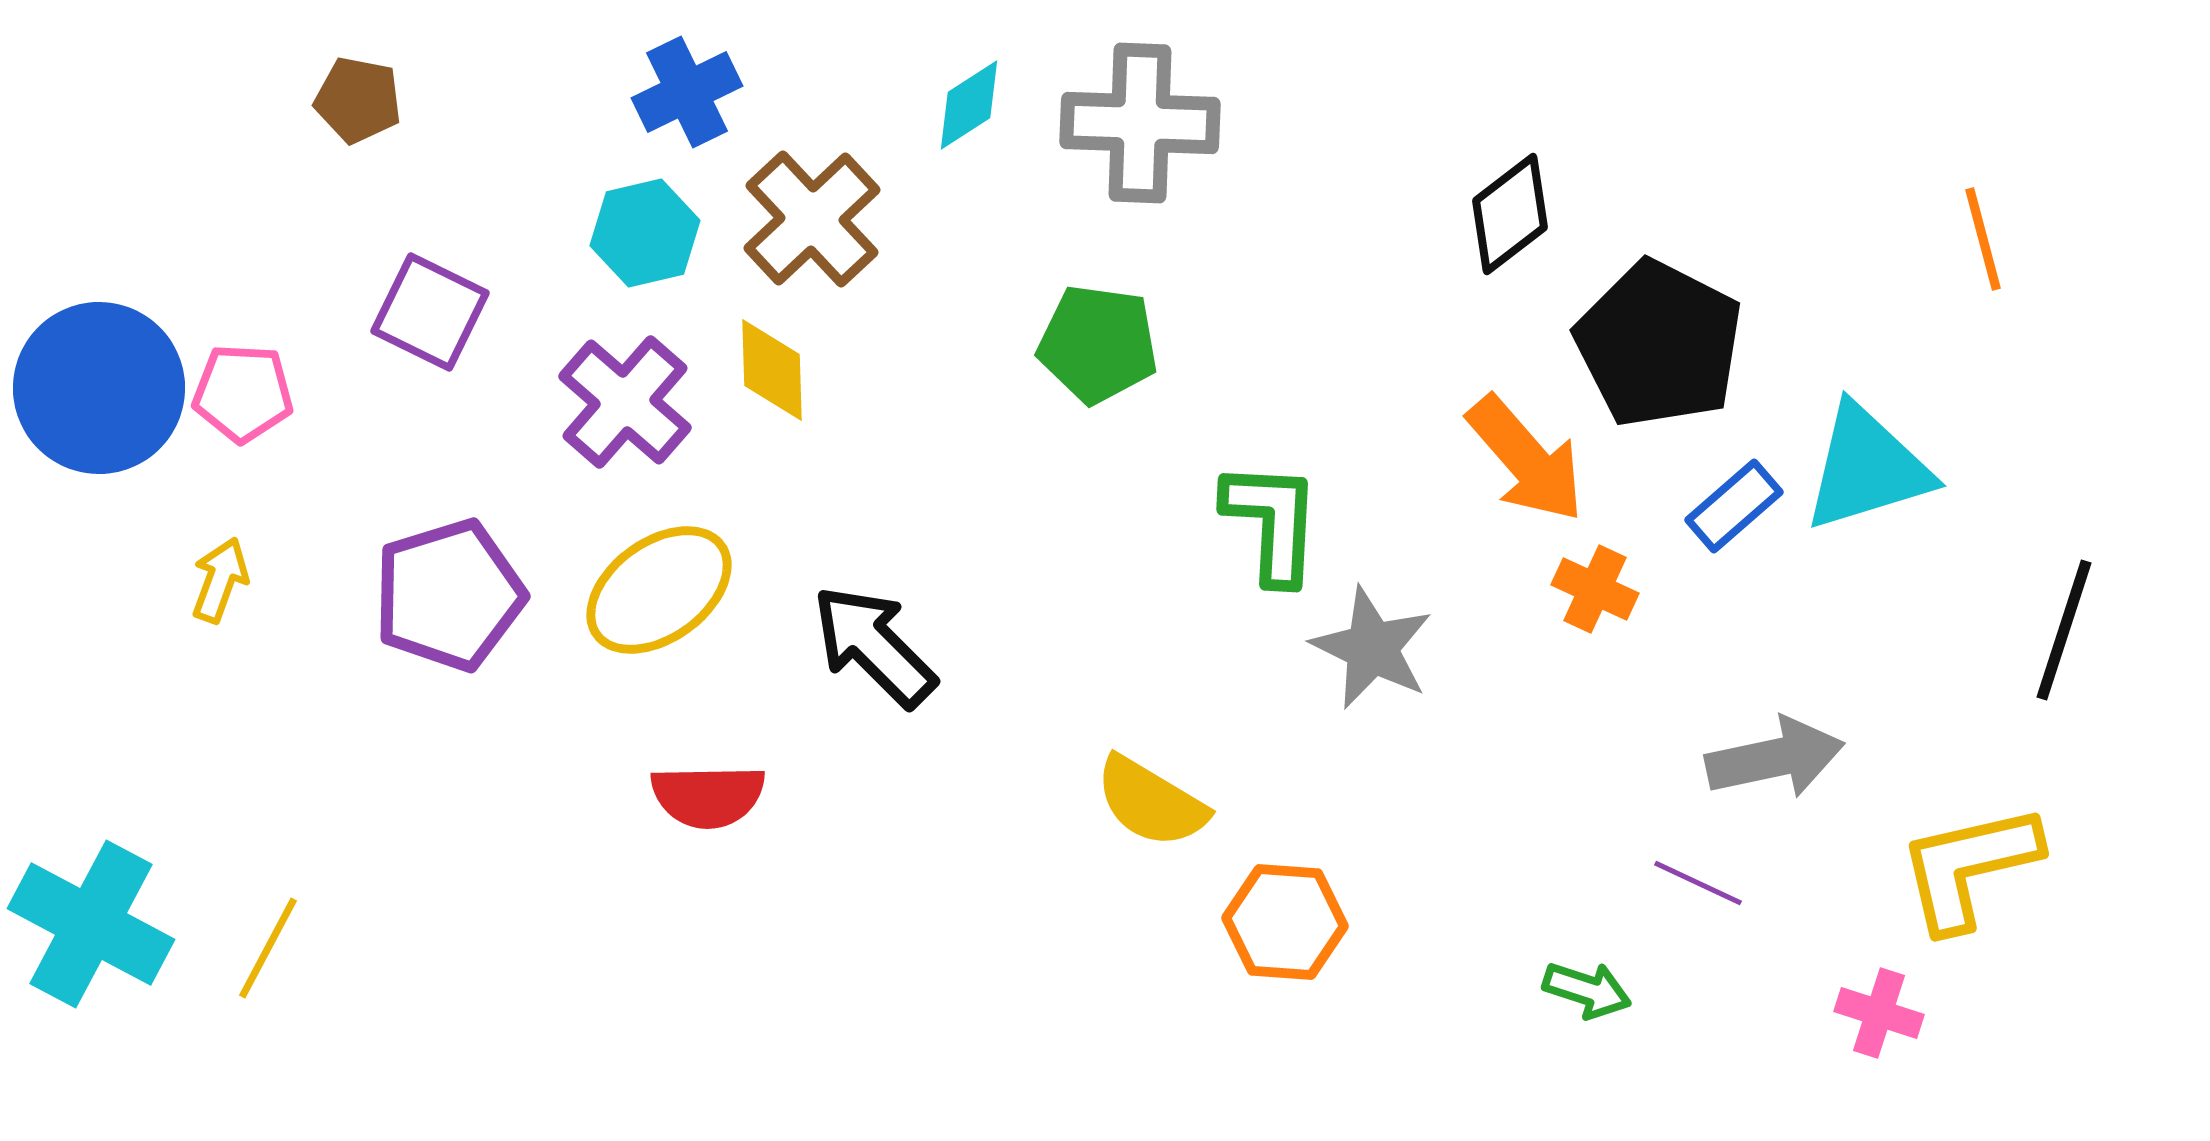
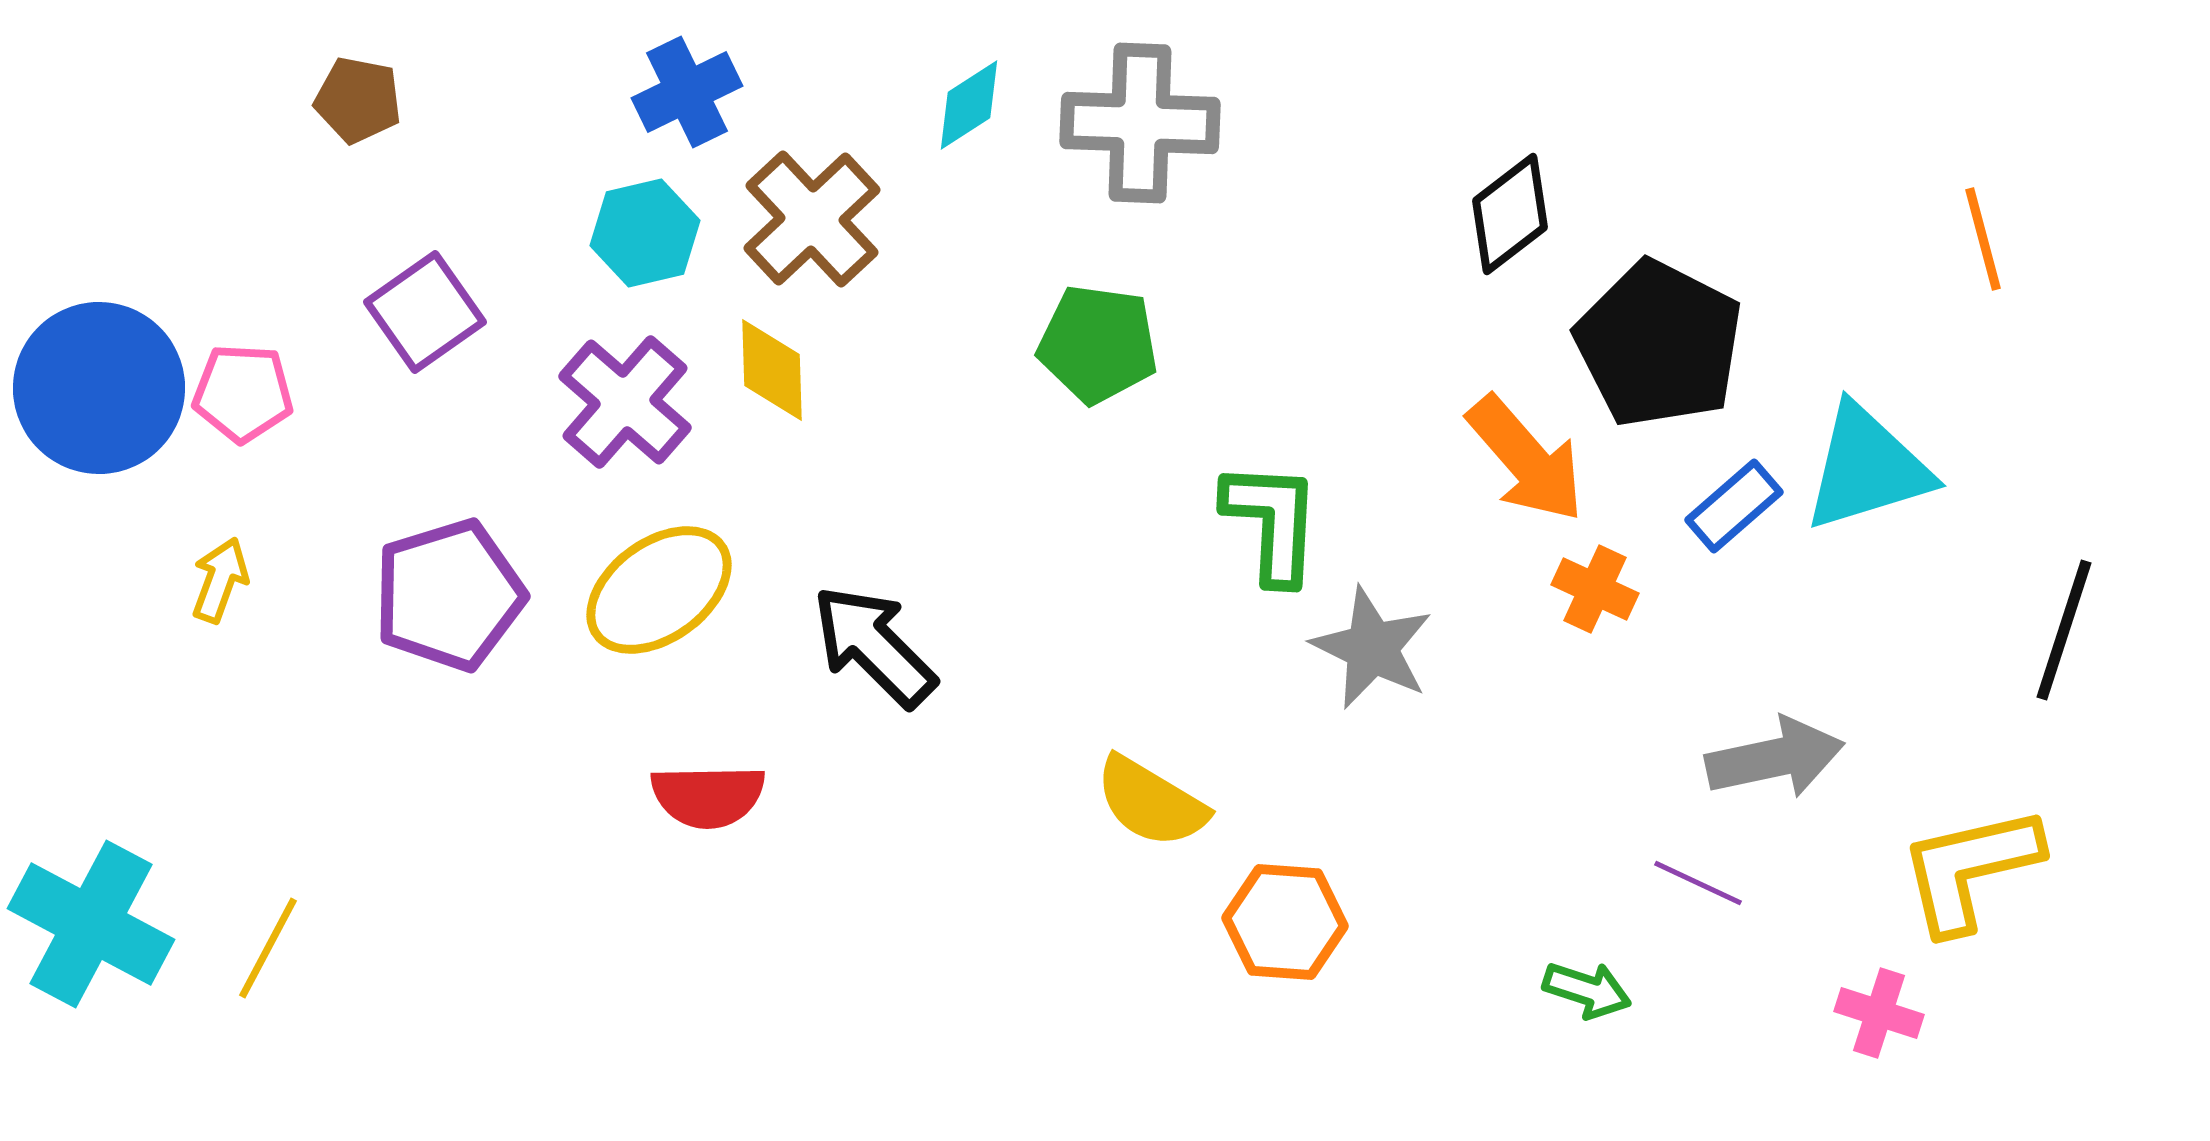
purple square: moved 5 px left; rotated 29 degrees clockwise
yellow L-shape: moved 1 px right, 2 px down
